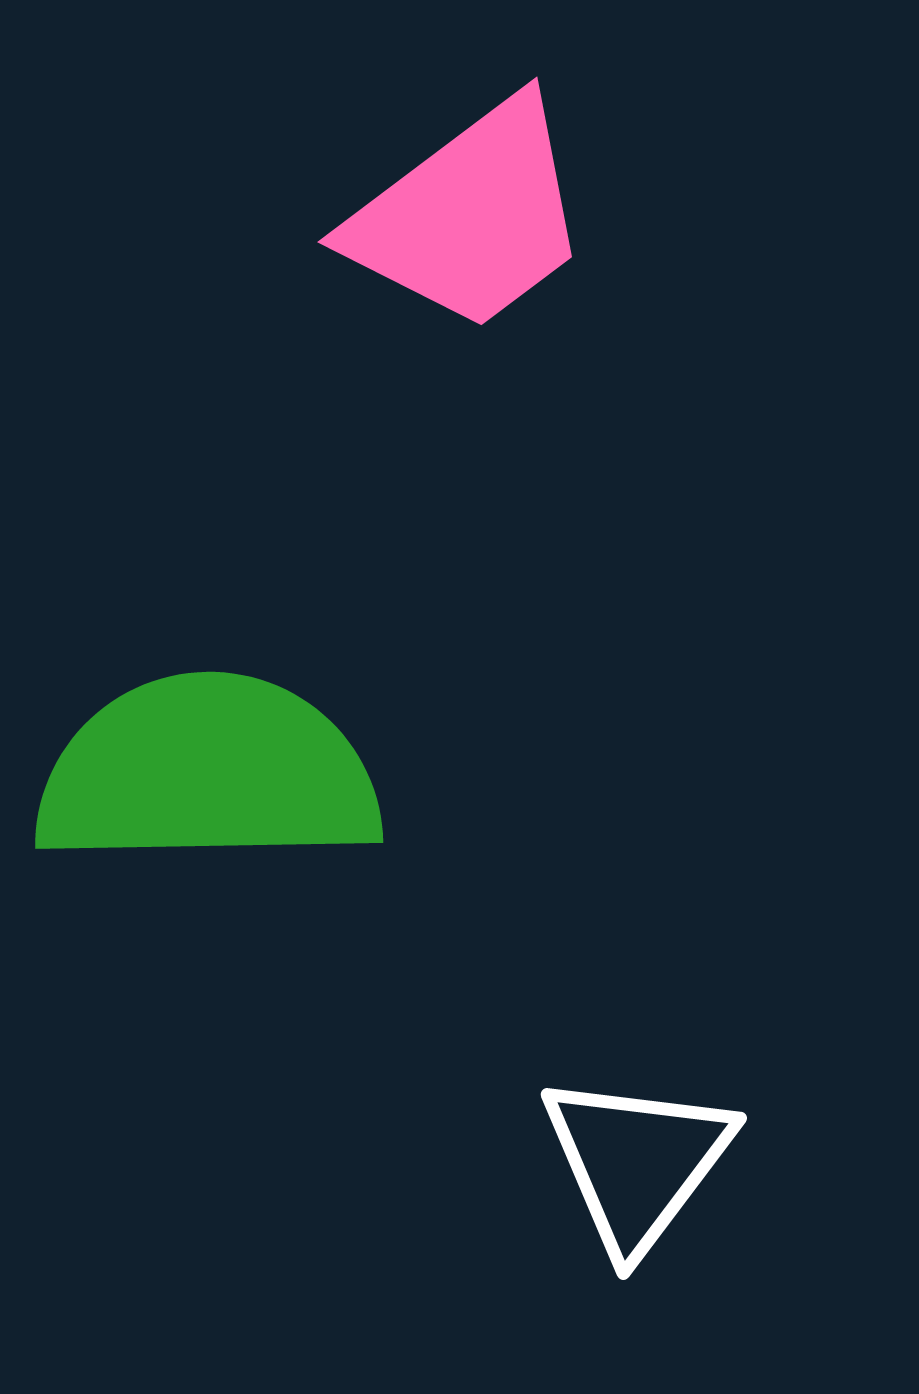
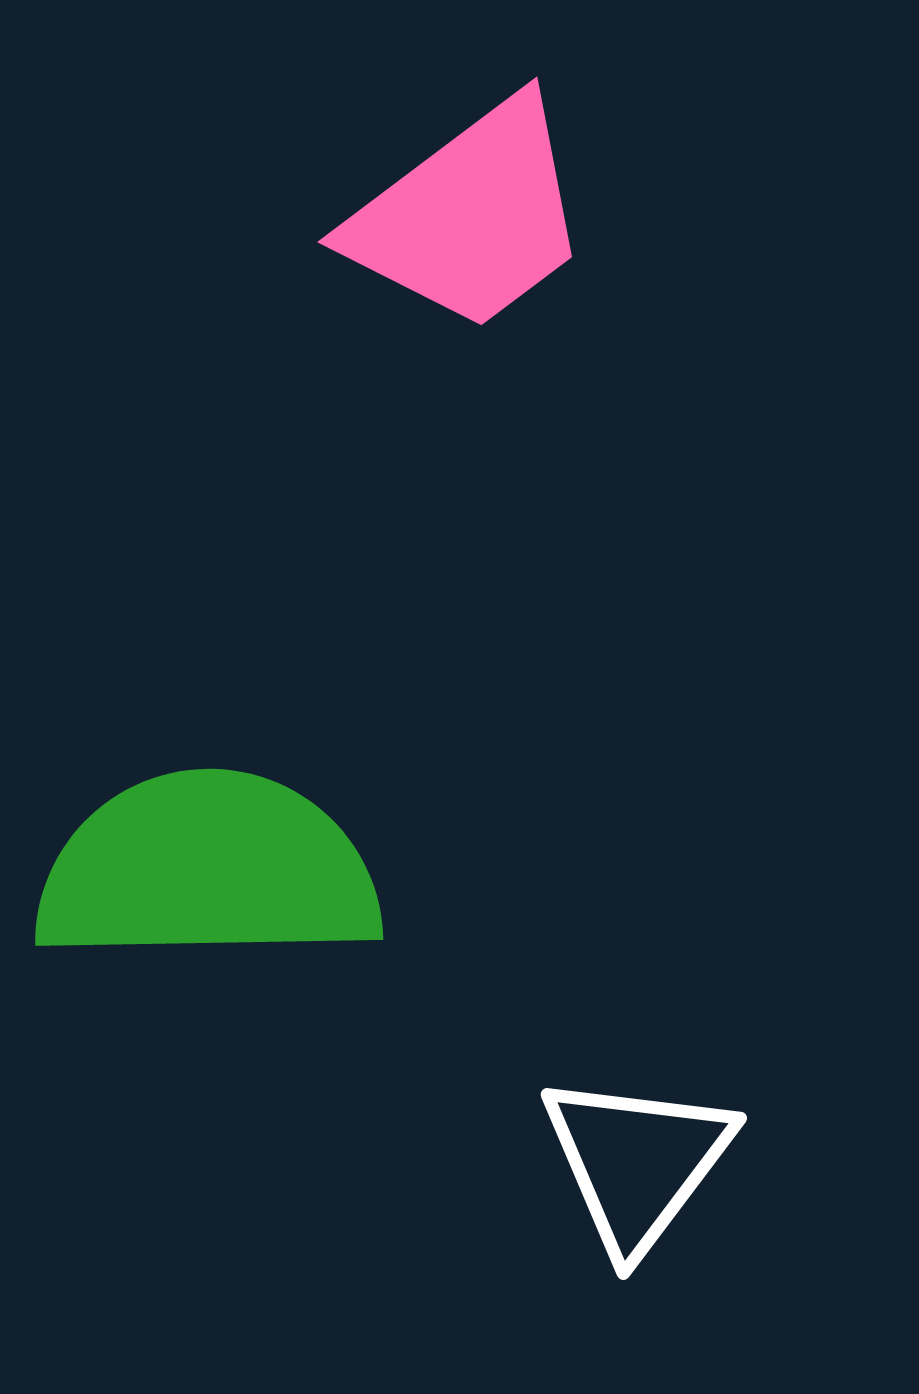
green semicircle: moved 97 px down
